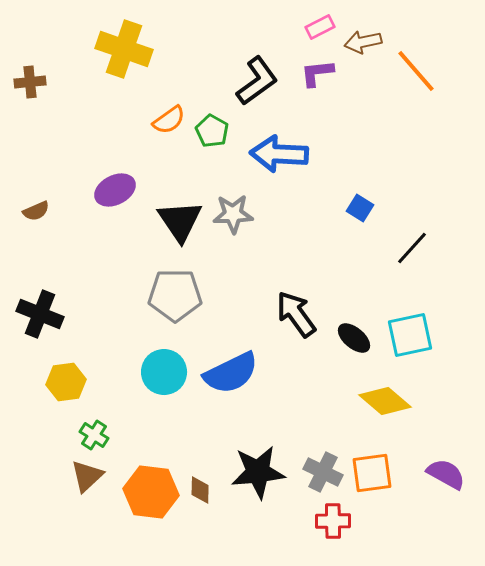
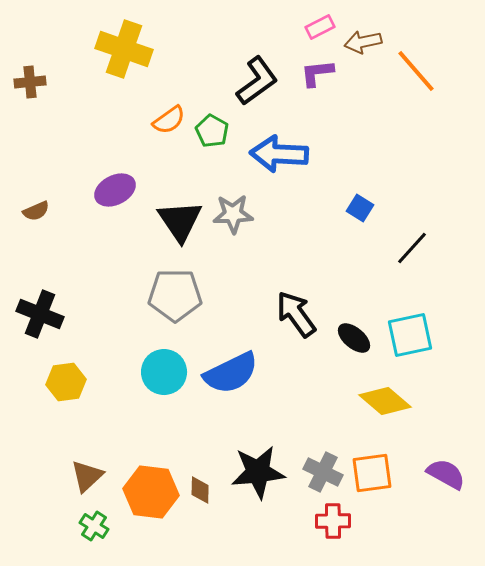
green cross: moved 91 px down
